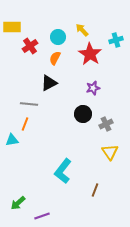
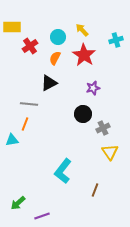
red star: moved 6 px left, 1 px down
gray cross: moved 3 px left, 4 px down
